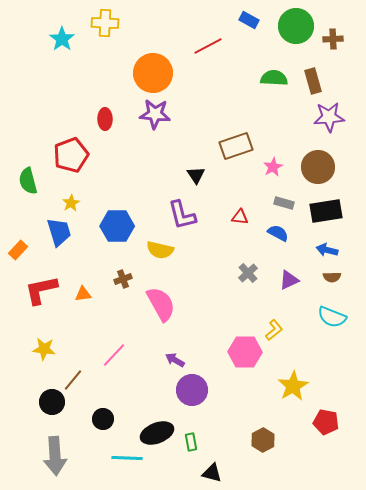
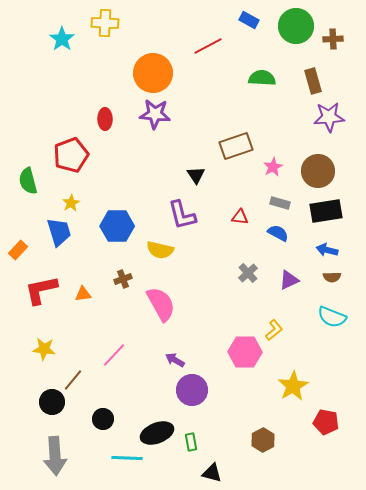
green semicircle at (274, 78): moved 12 px left
brown circle at (318, 167): moved 4 px down
gray rectangle at (284, 203): moved 4 px left
